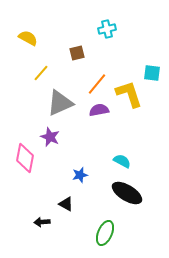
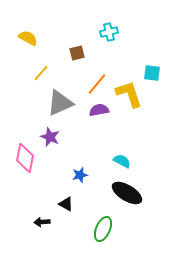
cyan cross: moved 2 px right, 3 px down
green ellipse: moved 2 px left, 4 px up
